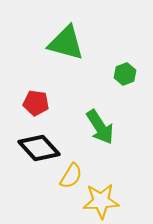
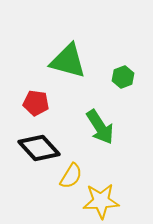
green triangle: moved 2 px right, 18 px down
green hexagon: moved 2 px left, 3 px down
